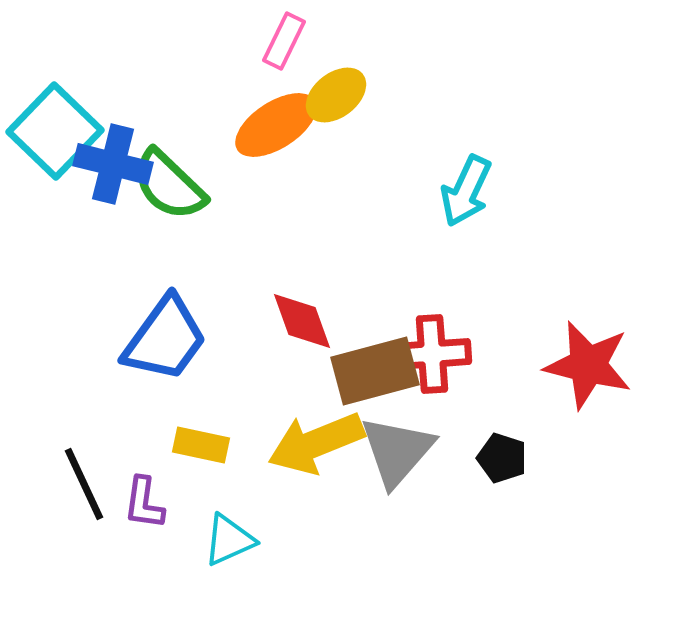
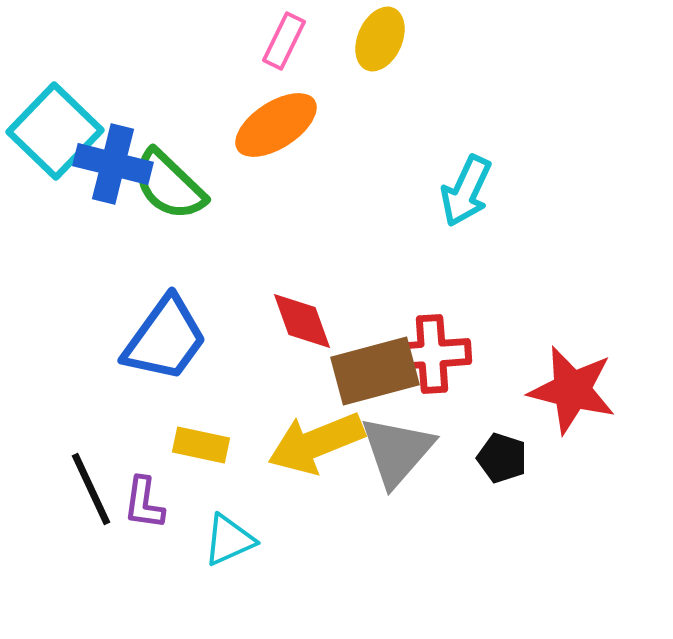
yellow ellipse: moved 44 px right, 56 px up; rotated 28 degrees counterclockwise
red star: moved 16 px left, 25 px down
black line: moved 7 px right, 5 px down
